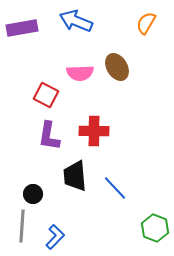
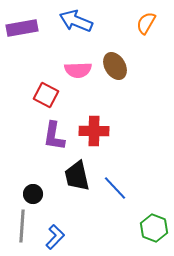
brown ellipse: moved 2 px left, 1 px up
pink semicircle: moved 2 px left, 3 px up
purple L-shape: moved 5 px right
black trapezoid: moved 2 px right; rotated 8 degrees counterclockwise
green hexagon: moved 1 px left
